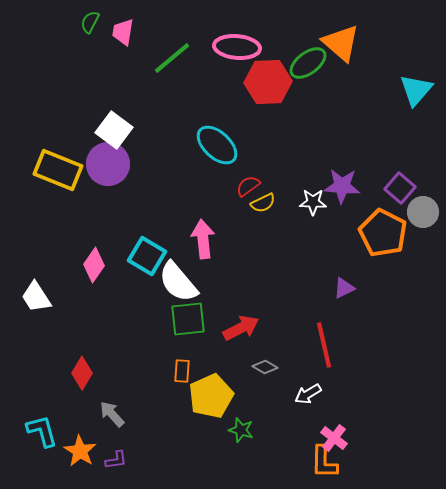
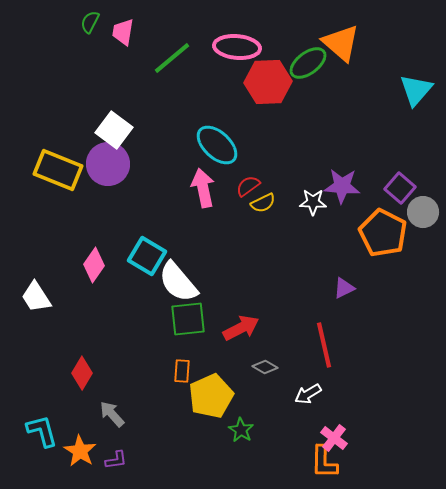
pink arrow: moved 51 px up; rotated 6 degrees counterclockwise
green star: rotated 15 degrees clockwise
